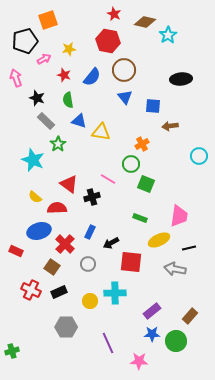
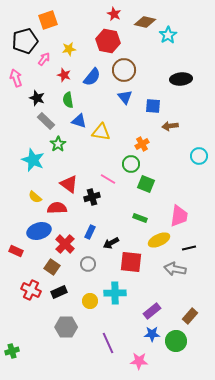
pink arrow at (44, 59): rotated 24 degrees counterclockwise
